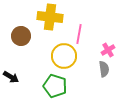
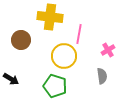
brown circle: moved 4 px down
gray semicircle: moved 2 px left, 7 px down
black arrow: moved 2 px down
